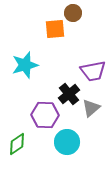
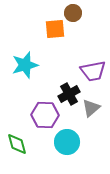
black cross: rotated 10 degrees clockwise
green diamond: rotated 70 degrees counterclockwise
